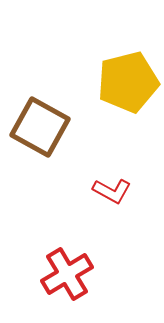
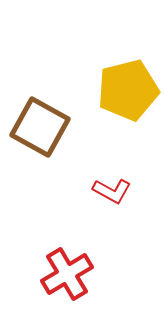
yellow pentagon: moved 8 px down
